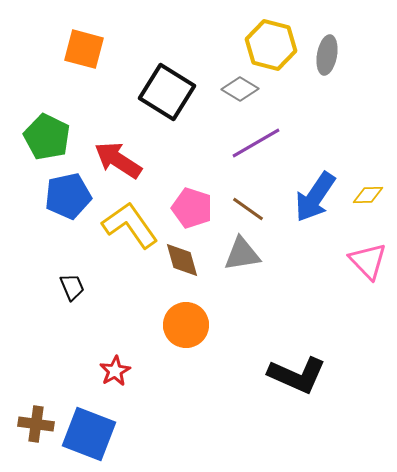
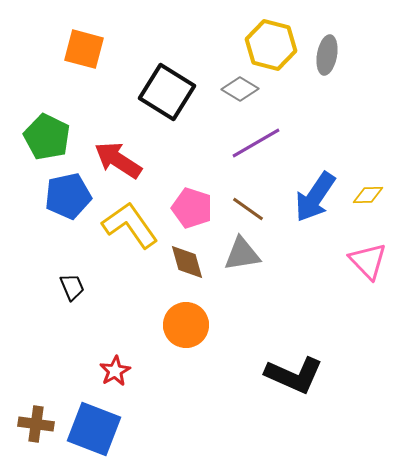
brown diamond: moved 5 px right, 2 px down
black L-shape: moved 3 px left
blue square: moved 5 px right, 5 px up
